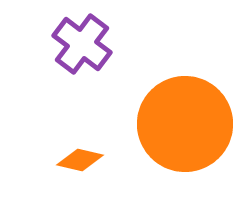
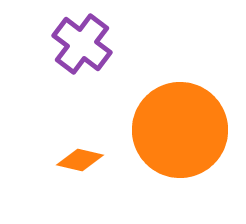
orange circle: moved 5 px left, 6 px down
